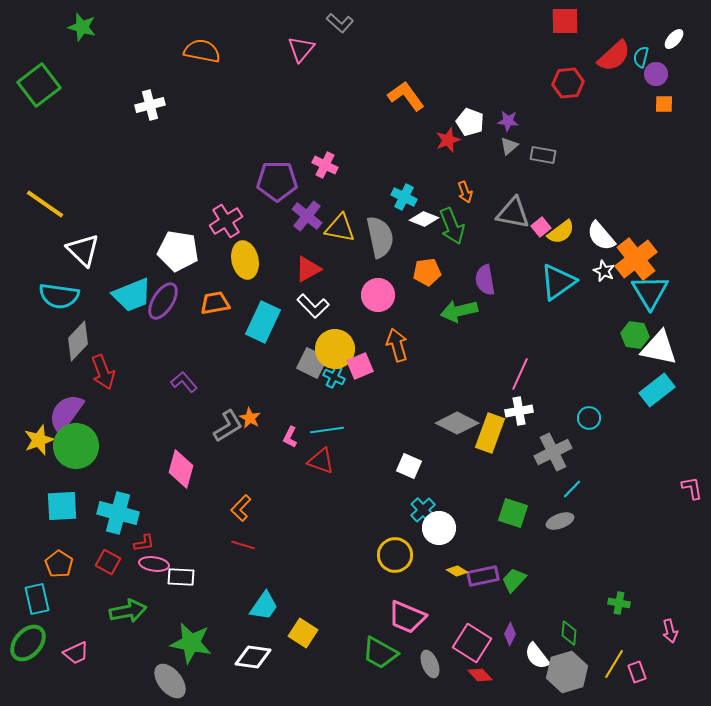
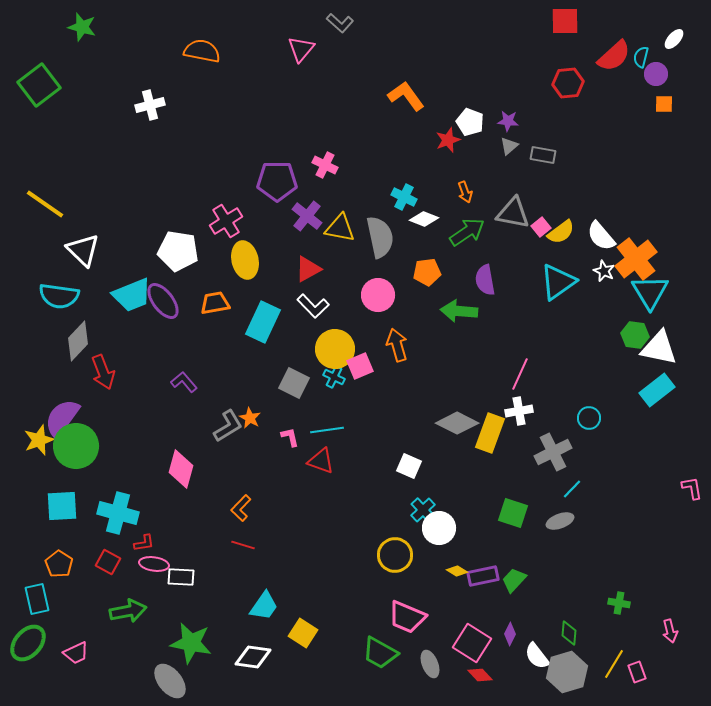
green arrow at (452, 226): moved 15 px right, 6 px down; rotated 102 degrees counterclockwise
purple ellipse at (163, 301): rotated 69 degrees counterclockwise
green arrow at (459, 311): rotated 18 degrees clockwise
gray square at (312, 363): moved 18 px left, 20 px down
purple semicircle at (66, 413): moved 4 px left, 5 px down
pink L-shape at (290, 437): rotated 140 degrees clockwise
